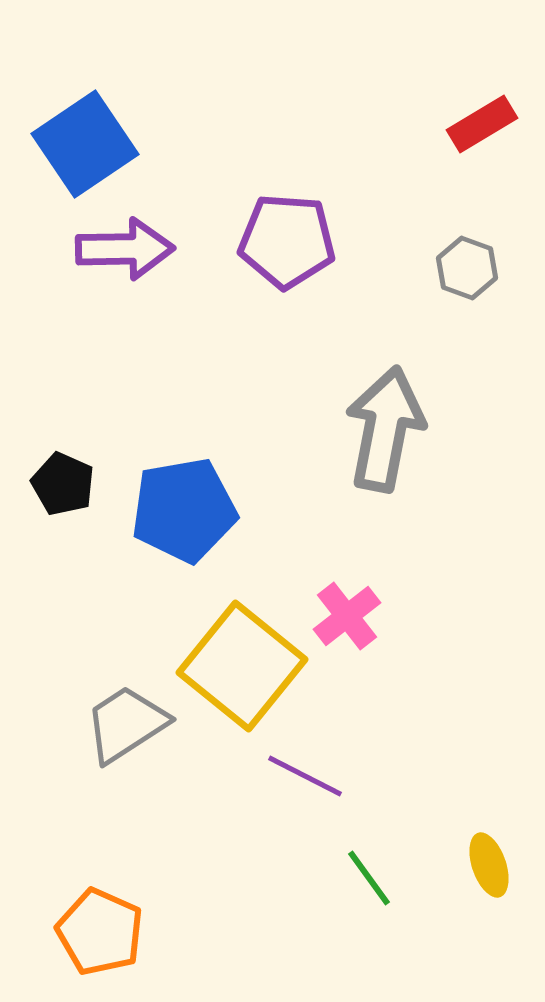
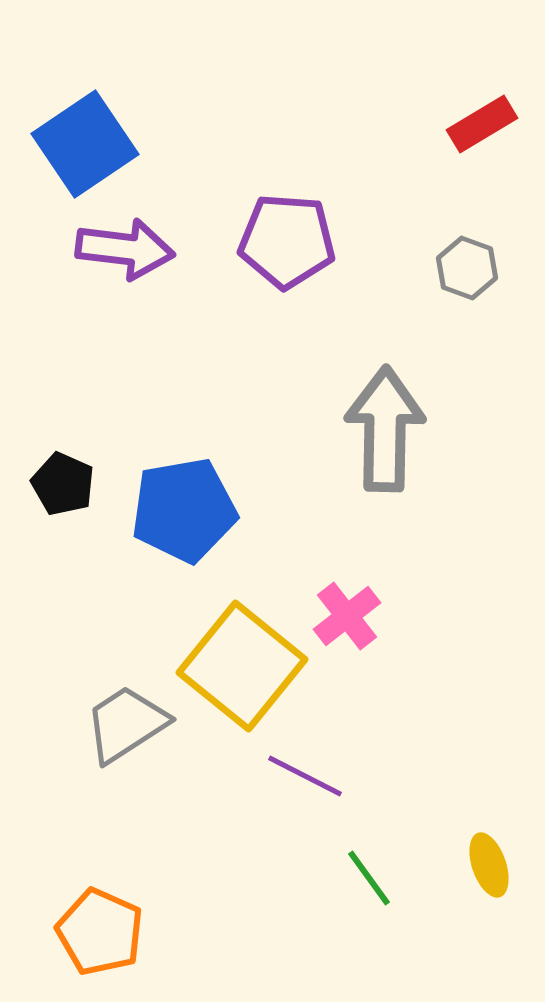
purple arrow: rotated 8 degrees clockwise
gray arrow: rotated 10 degrees counterclockwise
